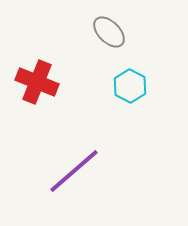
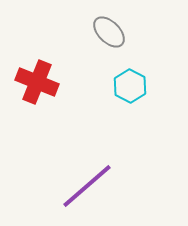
purple line: moved 13 px right, 15 px down
